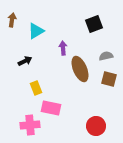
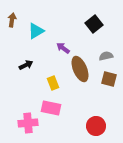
black square: rotated 18 degrees counterclockwise
purple arrow: rotated 48 degrees counterclockwise
black arrow: moved 1 px right, 4 px down
yellow rectangle: moved 17 px right, 5 px up
pink cross: moved 2 px left, 2 px up
